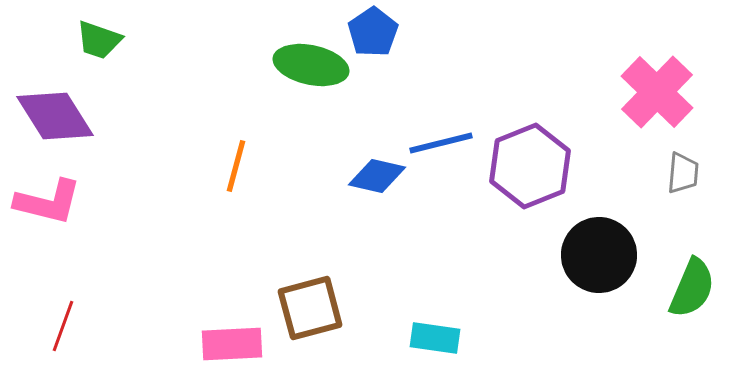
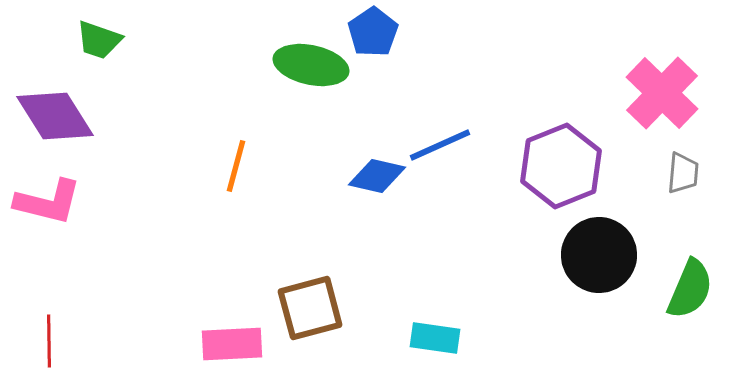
pink cross: moved 5 px right, 1 px down
blue line: moved 1 px left, 2 px down; rotated 10 degrees counterclockwise
purple hexagon: moved 31 px right
green semicircle: moved 2 px left, 1 px down
red line: moved 14 px left, 15 px down; rotated 21 degrees counterclockwise
